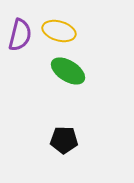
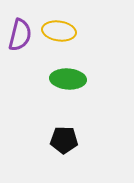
yellow ellipse: rotated 8 degrees counterclockwise
green ellipse: moved 8 px down; rotated 28 degrees counterclockwise
